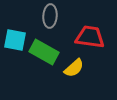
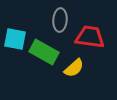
gray ellipse: moved 10 px right, 4 px down
cyan square: moved 1 px up
